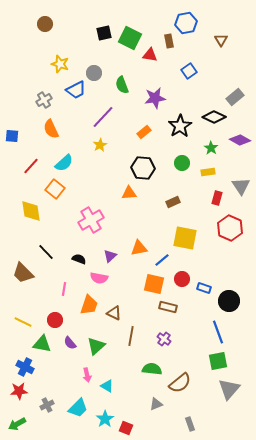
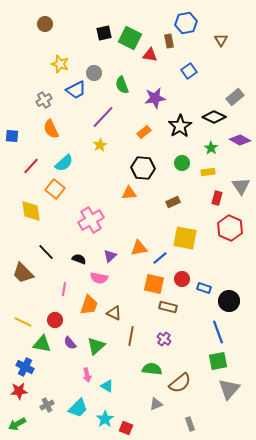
blue line at (162, 260): moved 2 px left, 2 px up
